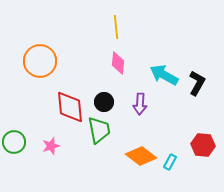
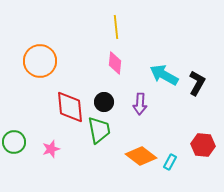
pink diamond: moved 3 px left
pink star: moved 3 px down
